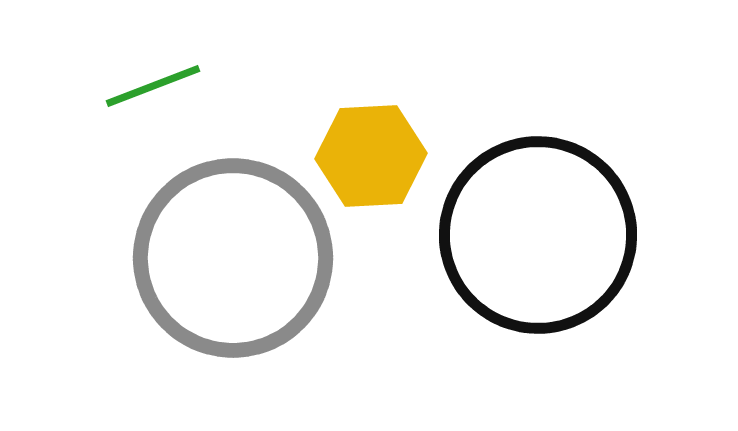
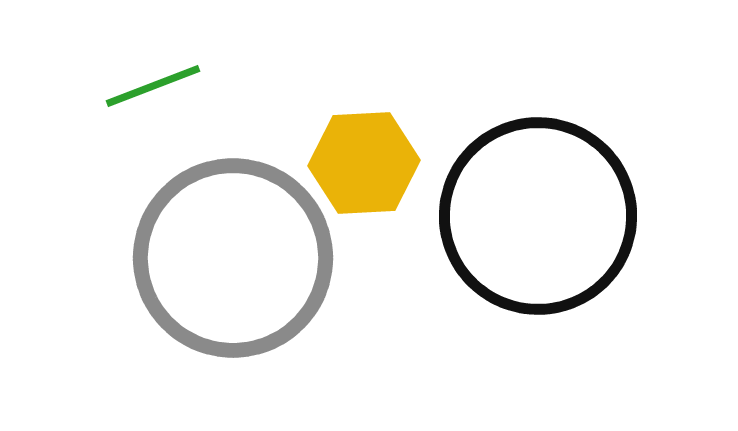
yellow hexagon: moved 7 px left, 7 px down
black circle: moved 19 px up
